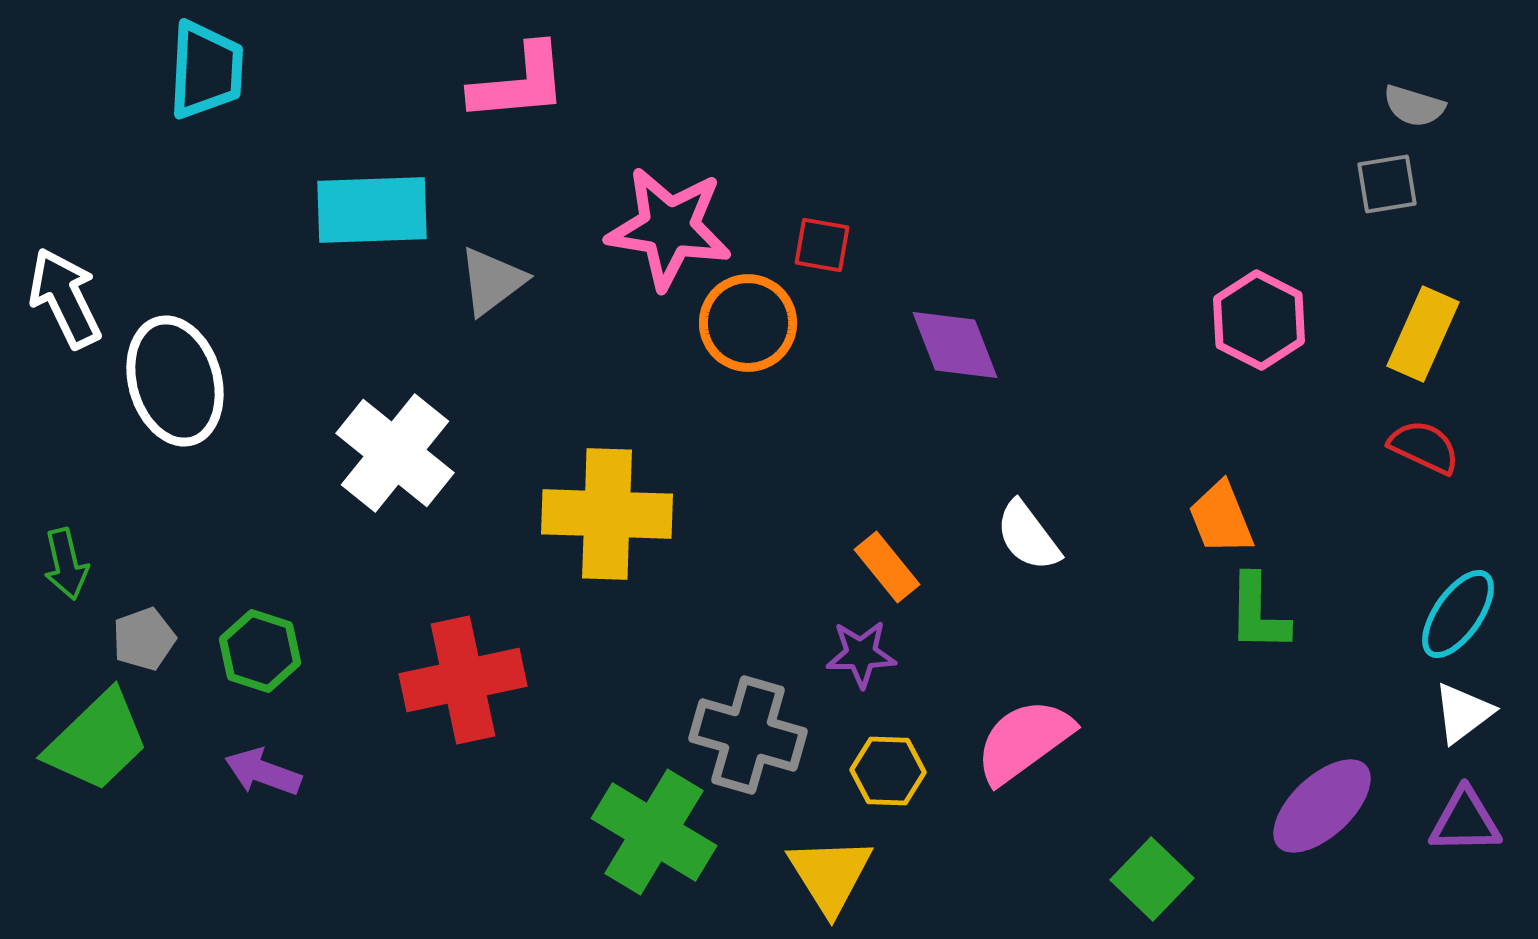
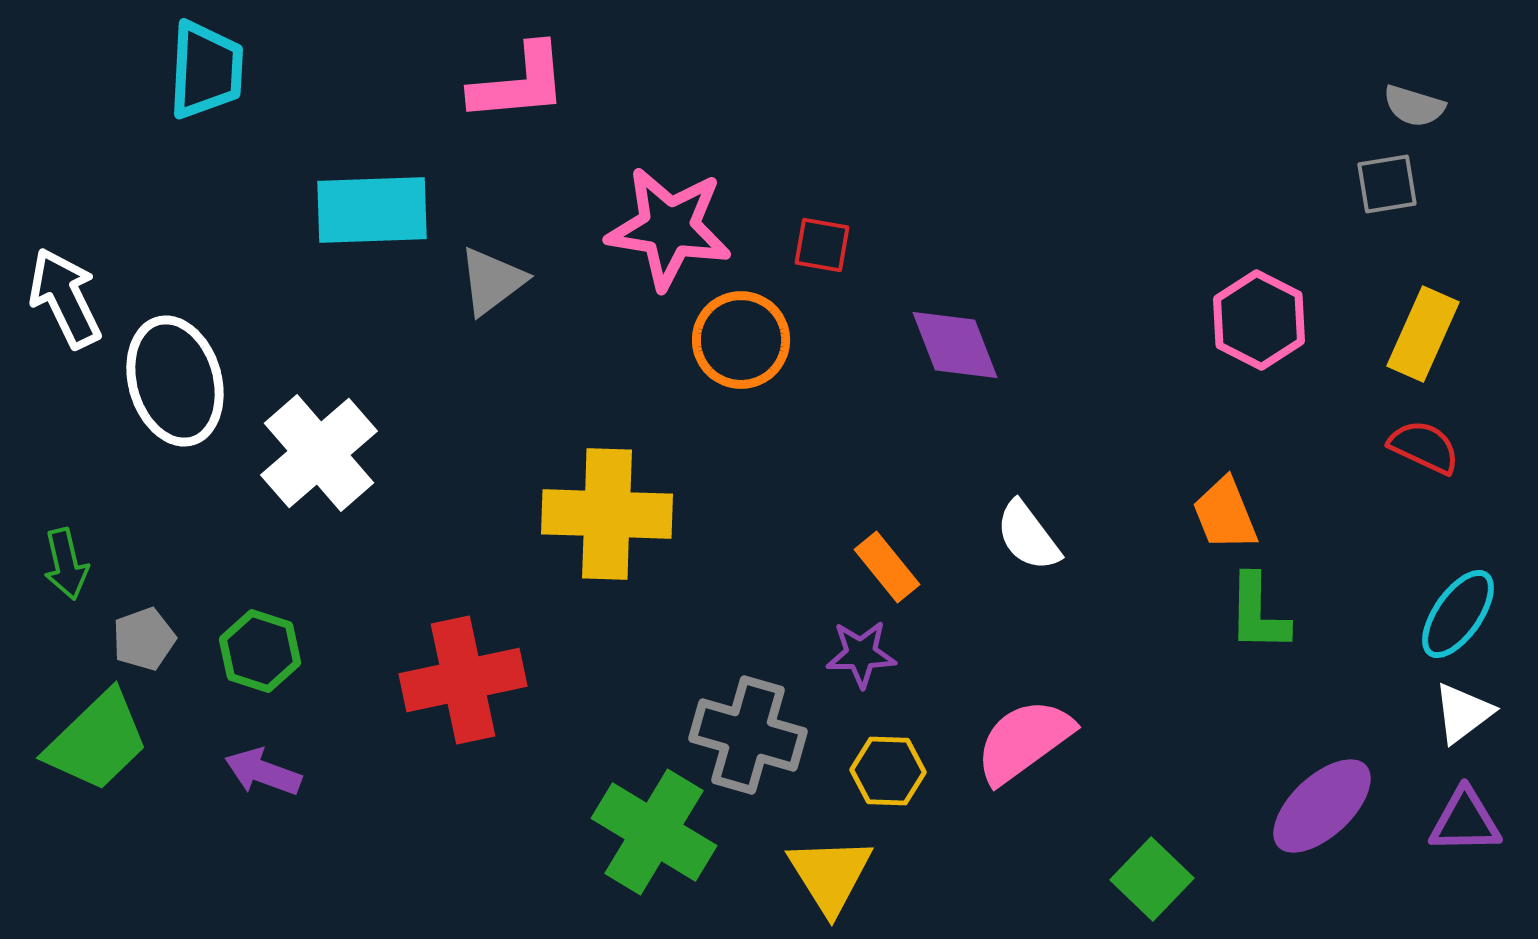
orange circle: moved 7 px left, 17 px down
white cross: moved 76 px left; rotated 10 degrees clockwise
orange trapezoid: moved 4 px right, 4 px up
